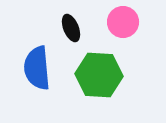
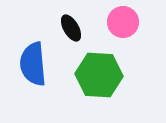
black ellipse: rotated 8 degrees counterclockwise
blue semicircle: moved 4 px left, 4 px up
